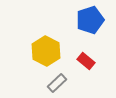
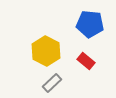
blue pentagon: moved 4 px down; rotated 24 degrees clockwise
gray rectangle: moved 5 px left
